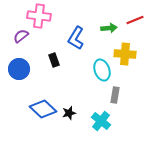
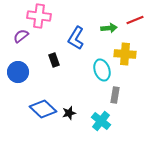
blue circle: moved 1 px left, 3 px down
